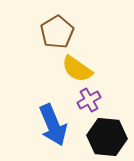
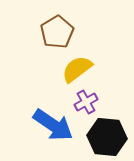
yellow semicircle: rotated 108 degrees clockwise
purple cross: moved 3 px left, 2 px down
blue arrow: rotated 33 degrees counterclockwise
